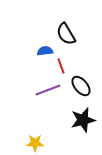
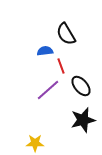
purple line: rotated 20 degrees counterclockwise
